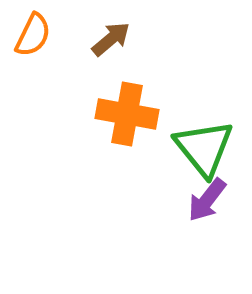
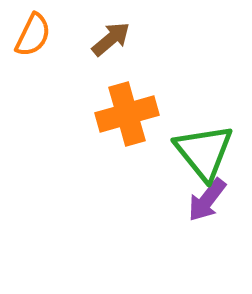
orange cross: rotated 26 degrees counterclockwise
green triangle: moved 4 px down
